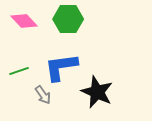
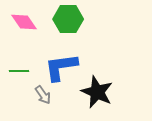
pink diamond: moved 1 px down; rotated 8 degrees clockwise
green line: rotated 18 degrees clockwise
